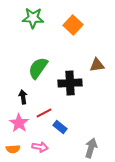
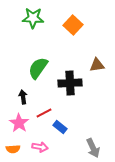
gray arrow: moved 2 px right; rotated 138 degrees clockwise
